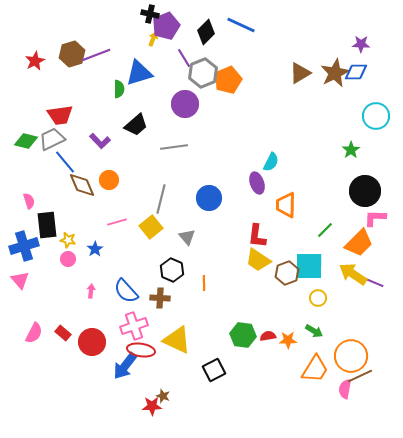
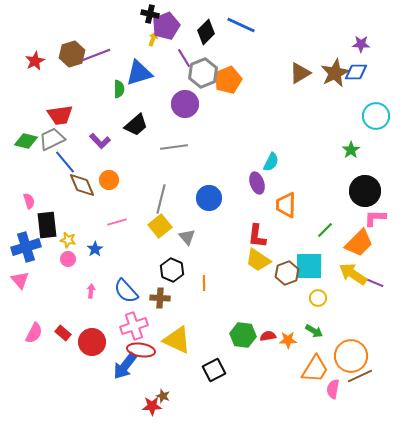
yellow square at (151, 227): moved 9 px right, 1 px up
blue cross at (24, 246): moved 2 px right, 1 px down
pink semicircle at (345, 389): moved 12 px left
